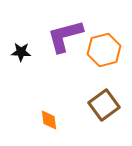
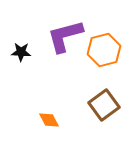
orange diamond: rotated 20 degrees counterclockwise
